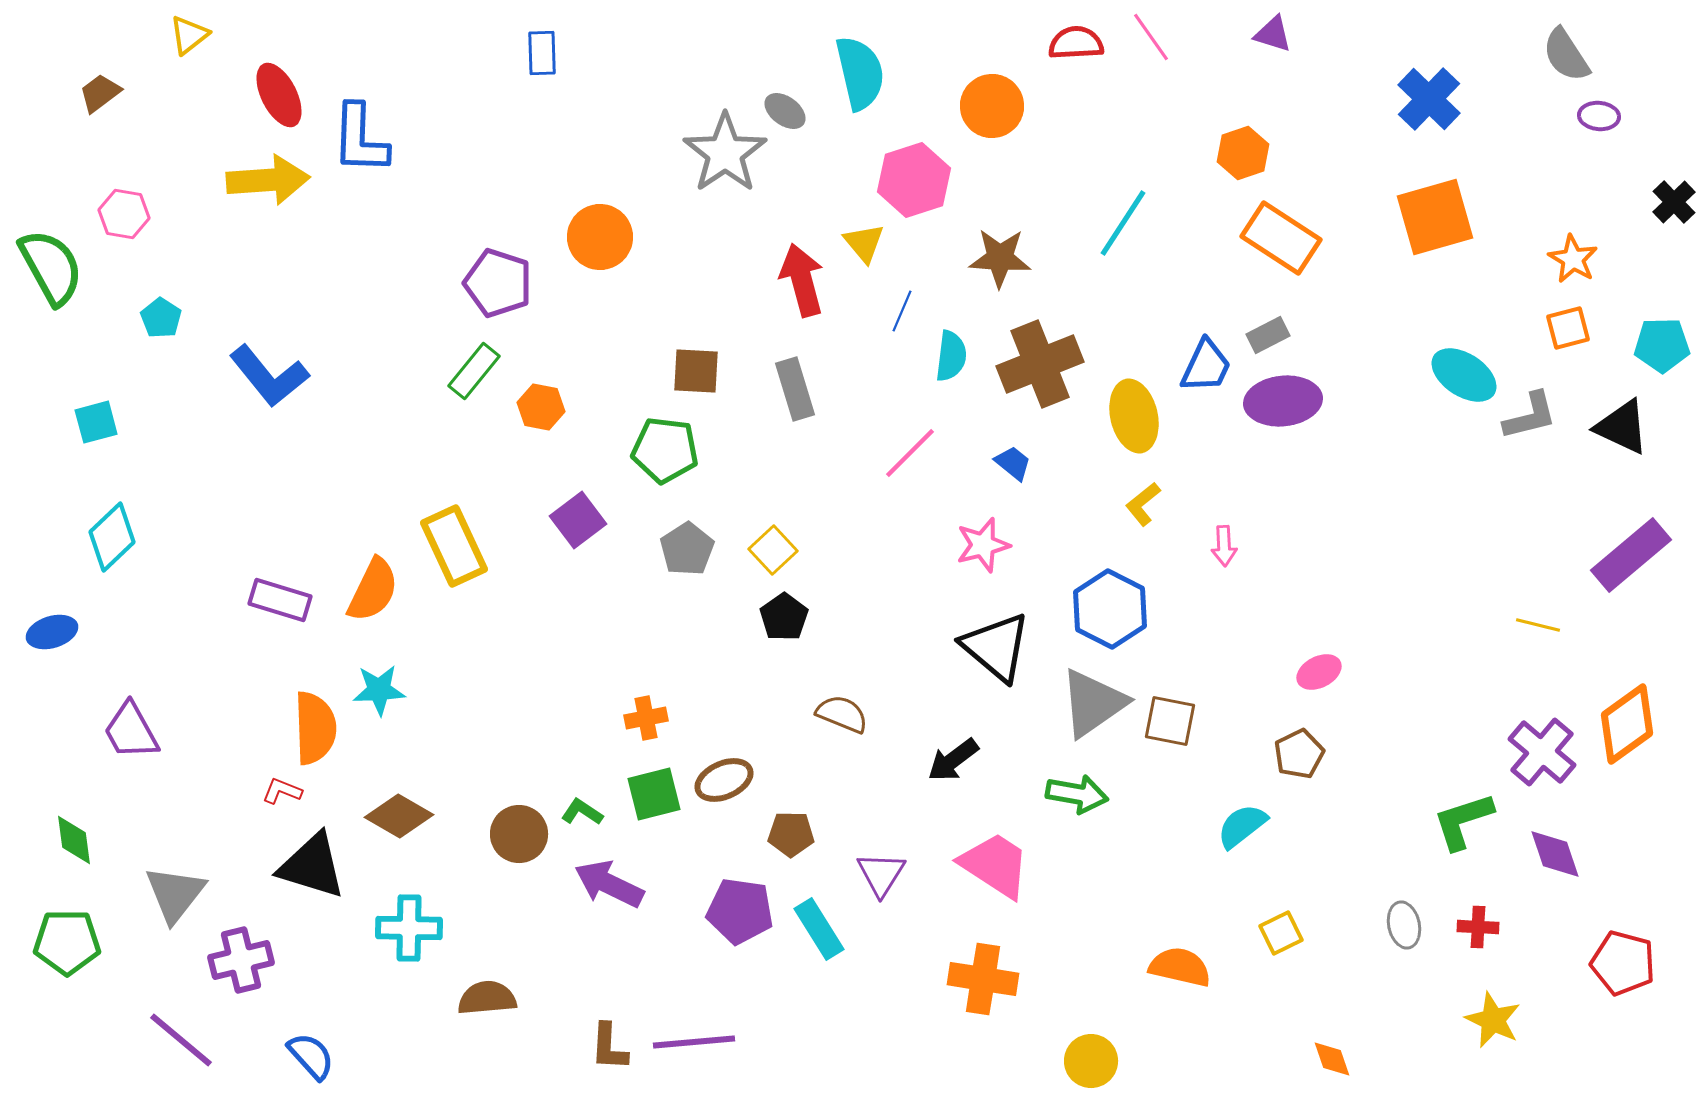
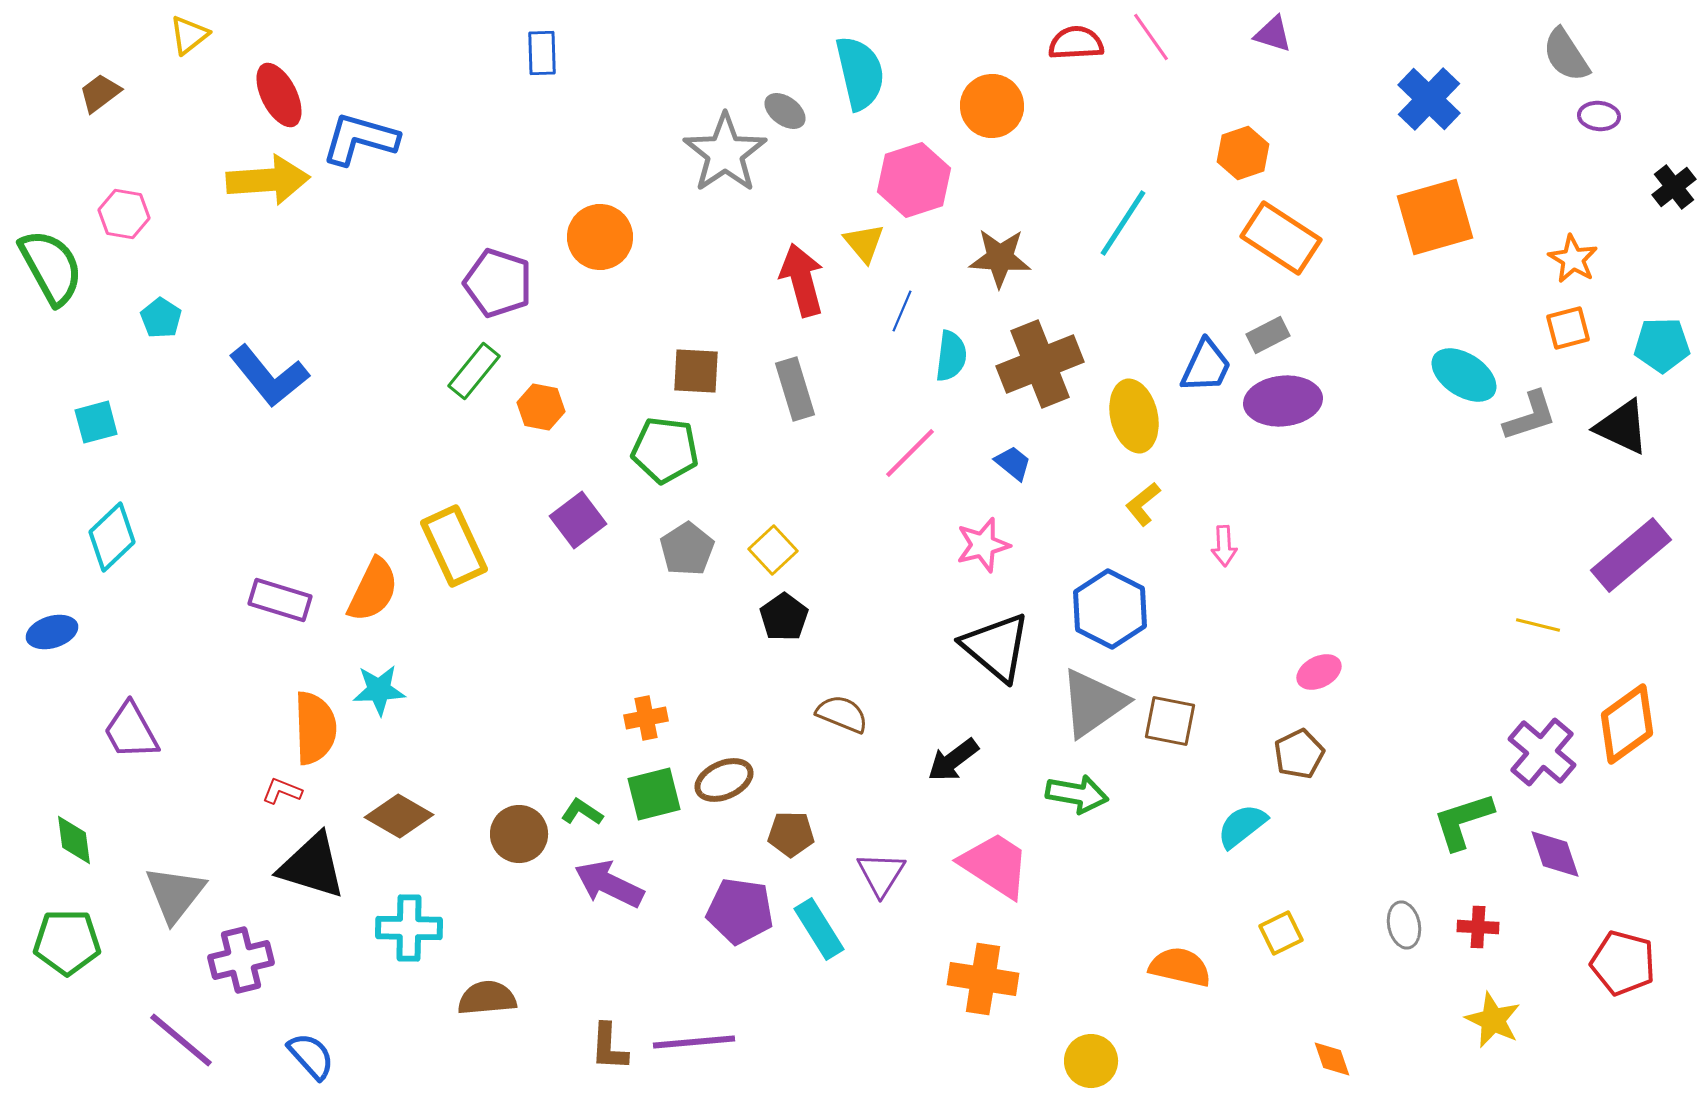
blue L-shape at (360, 139): rotated 104 degrees clockwise
black cross at (1674, 202): moved 15 px up; rotated 6 degrees clockwise
gray L-shape at (1530, 416): rotated 4 degrees counterclockwise
